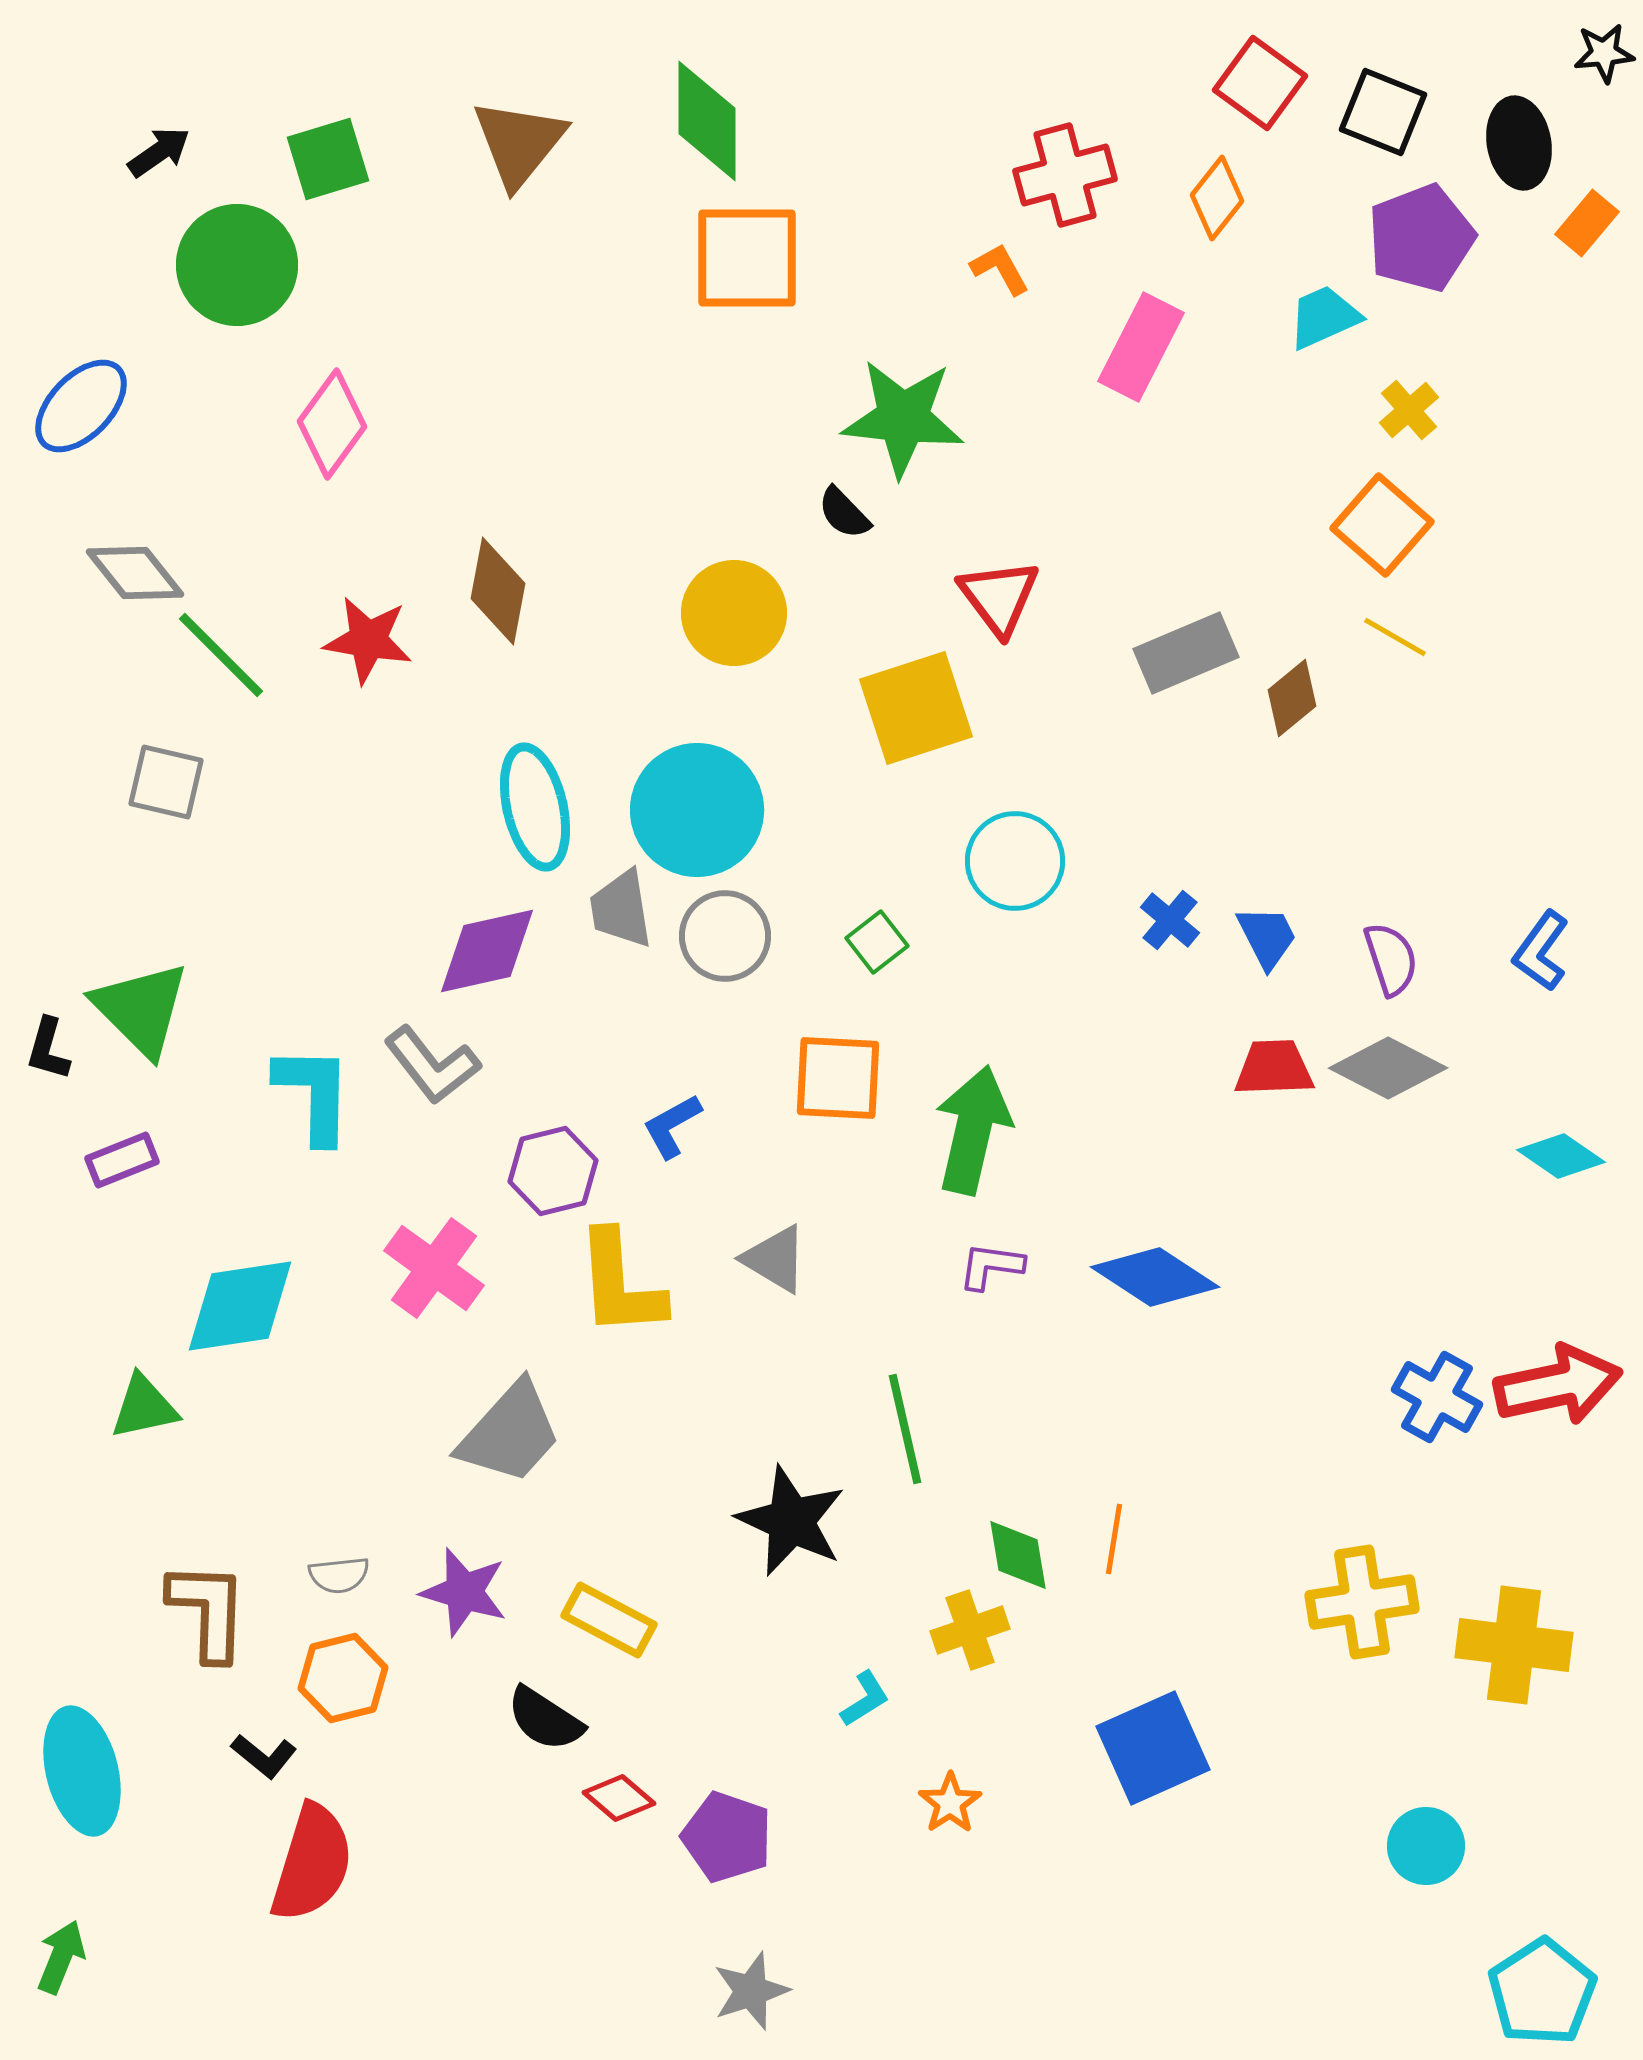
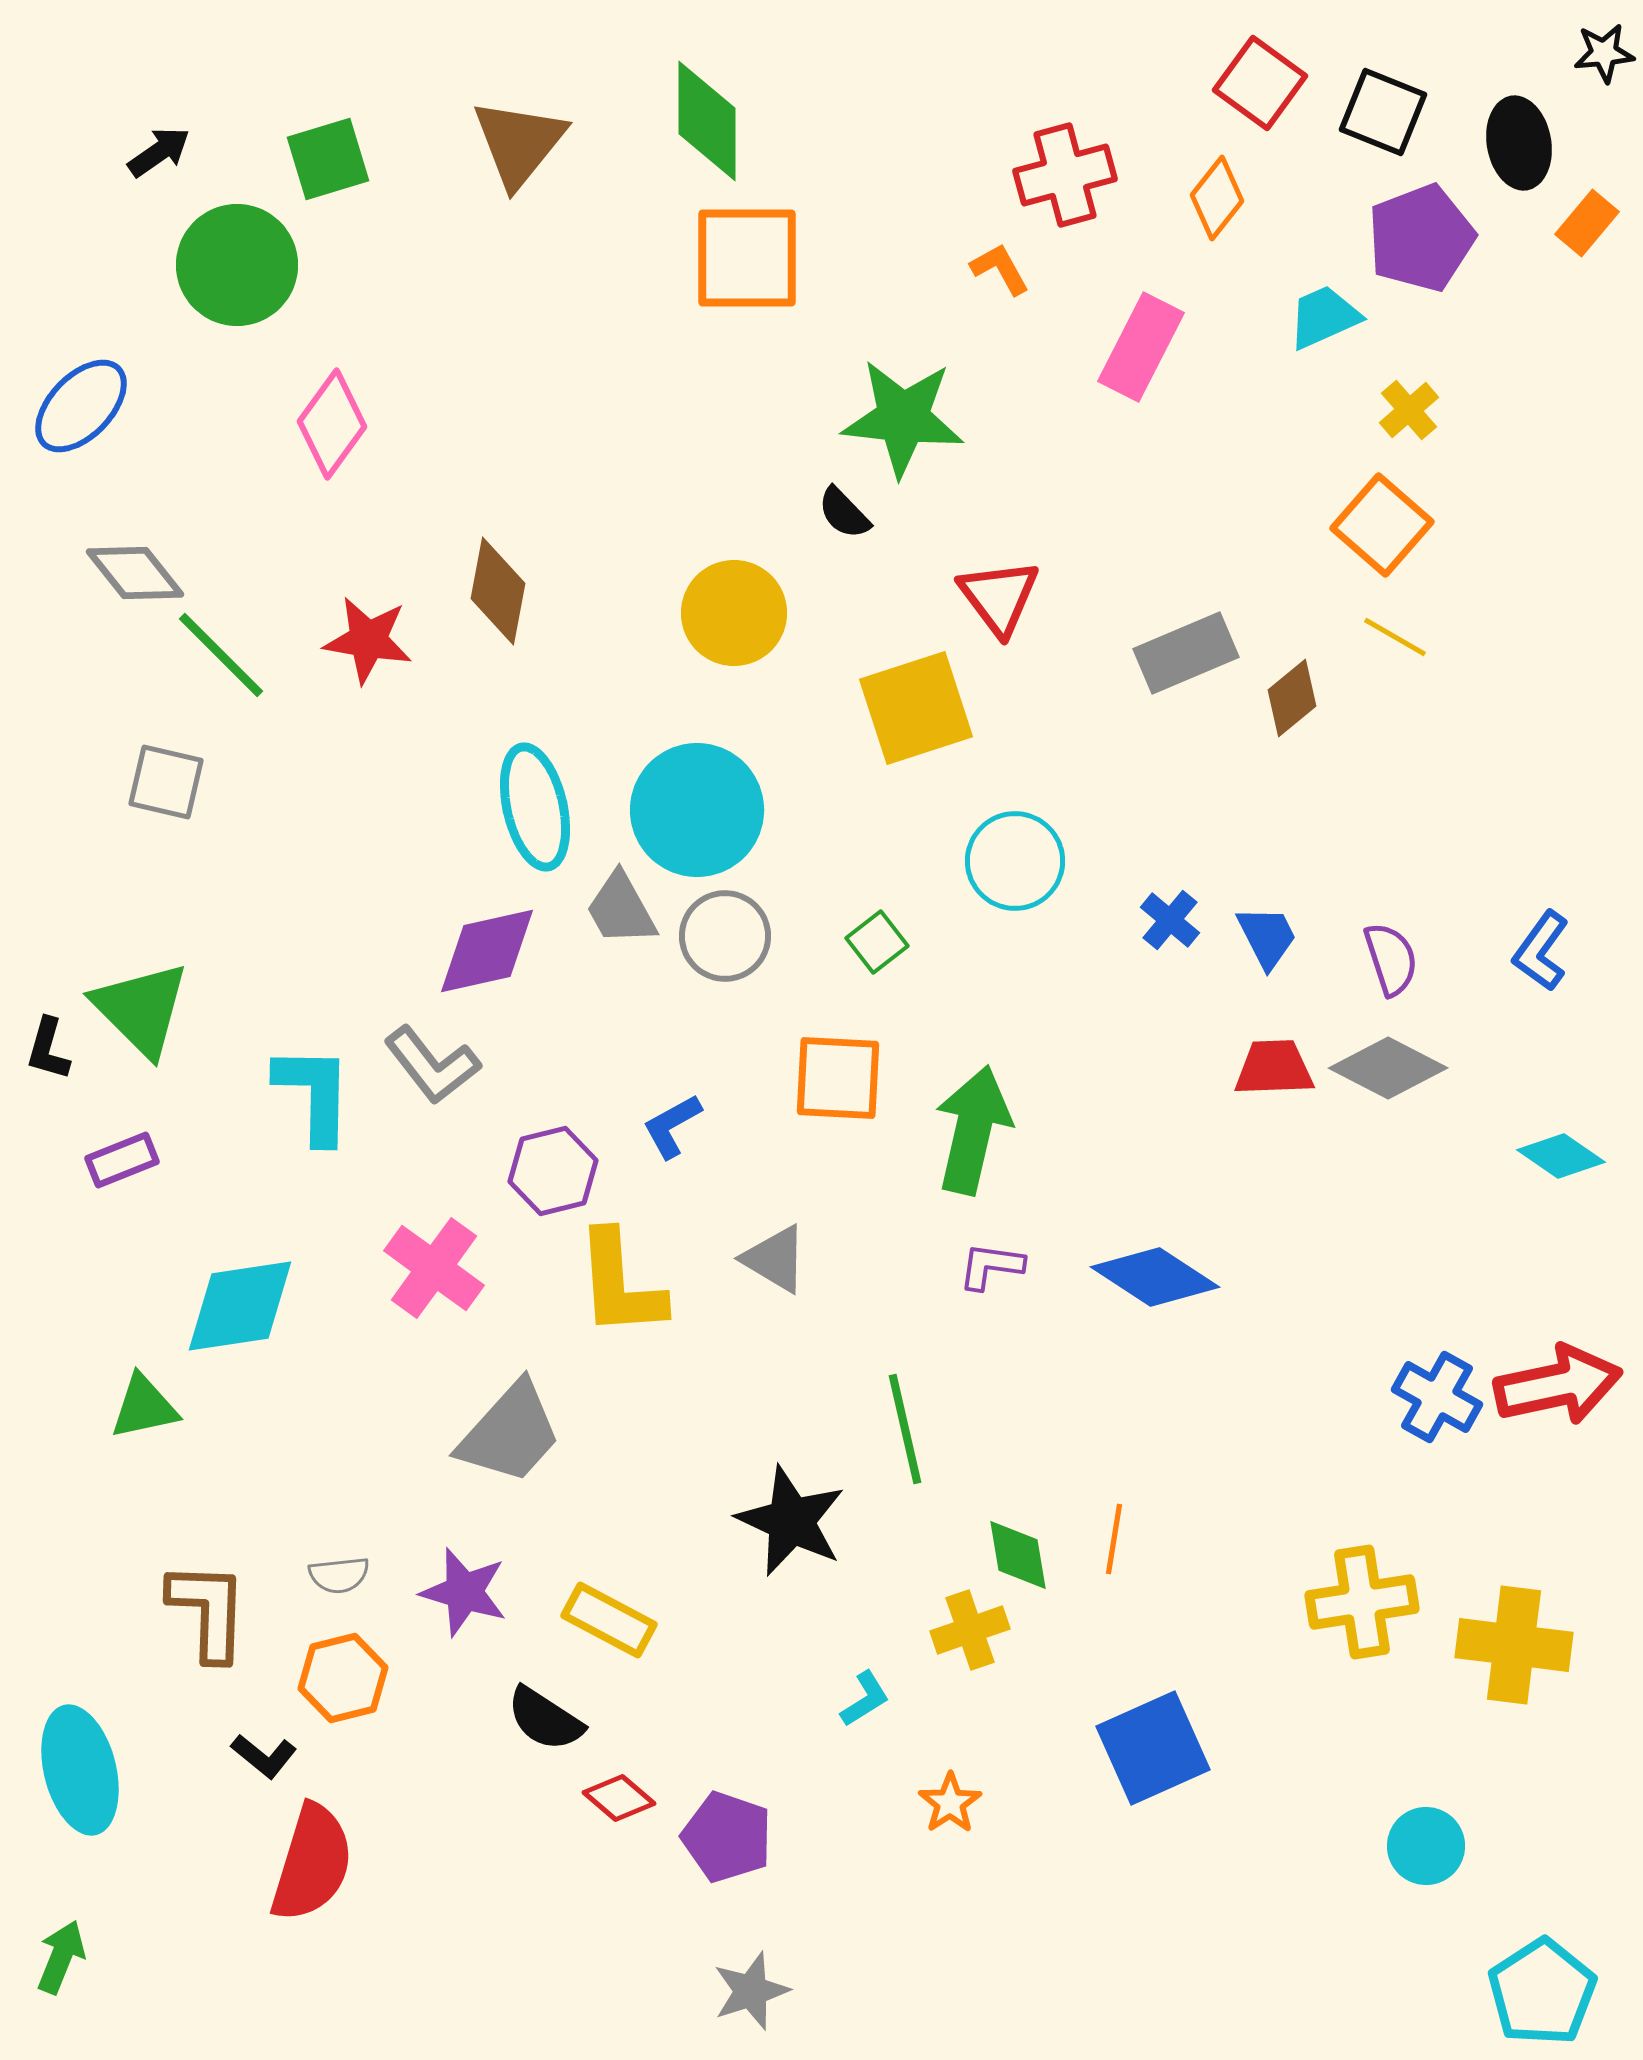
gray trapezoid at (621, 909): rotated 20 degrees counterclockwise
cyan ellipse at (82, 1771): moved 2 px left, 1 px up
